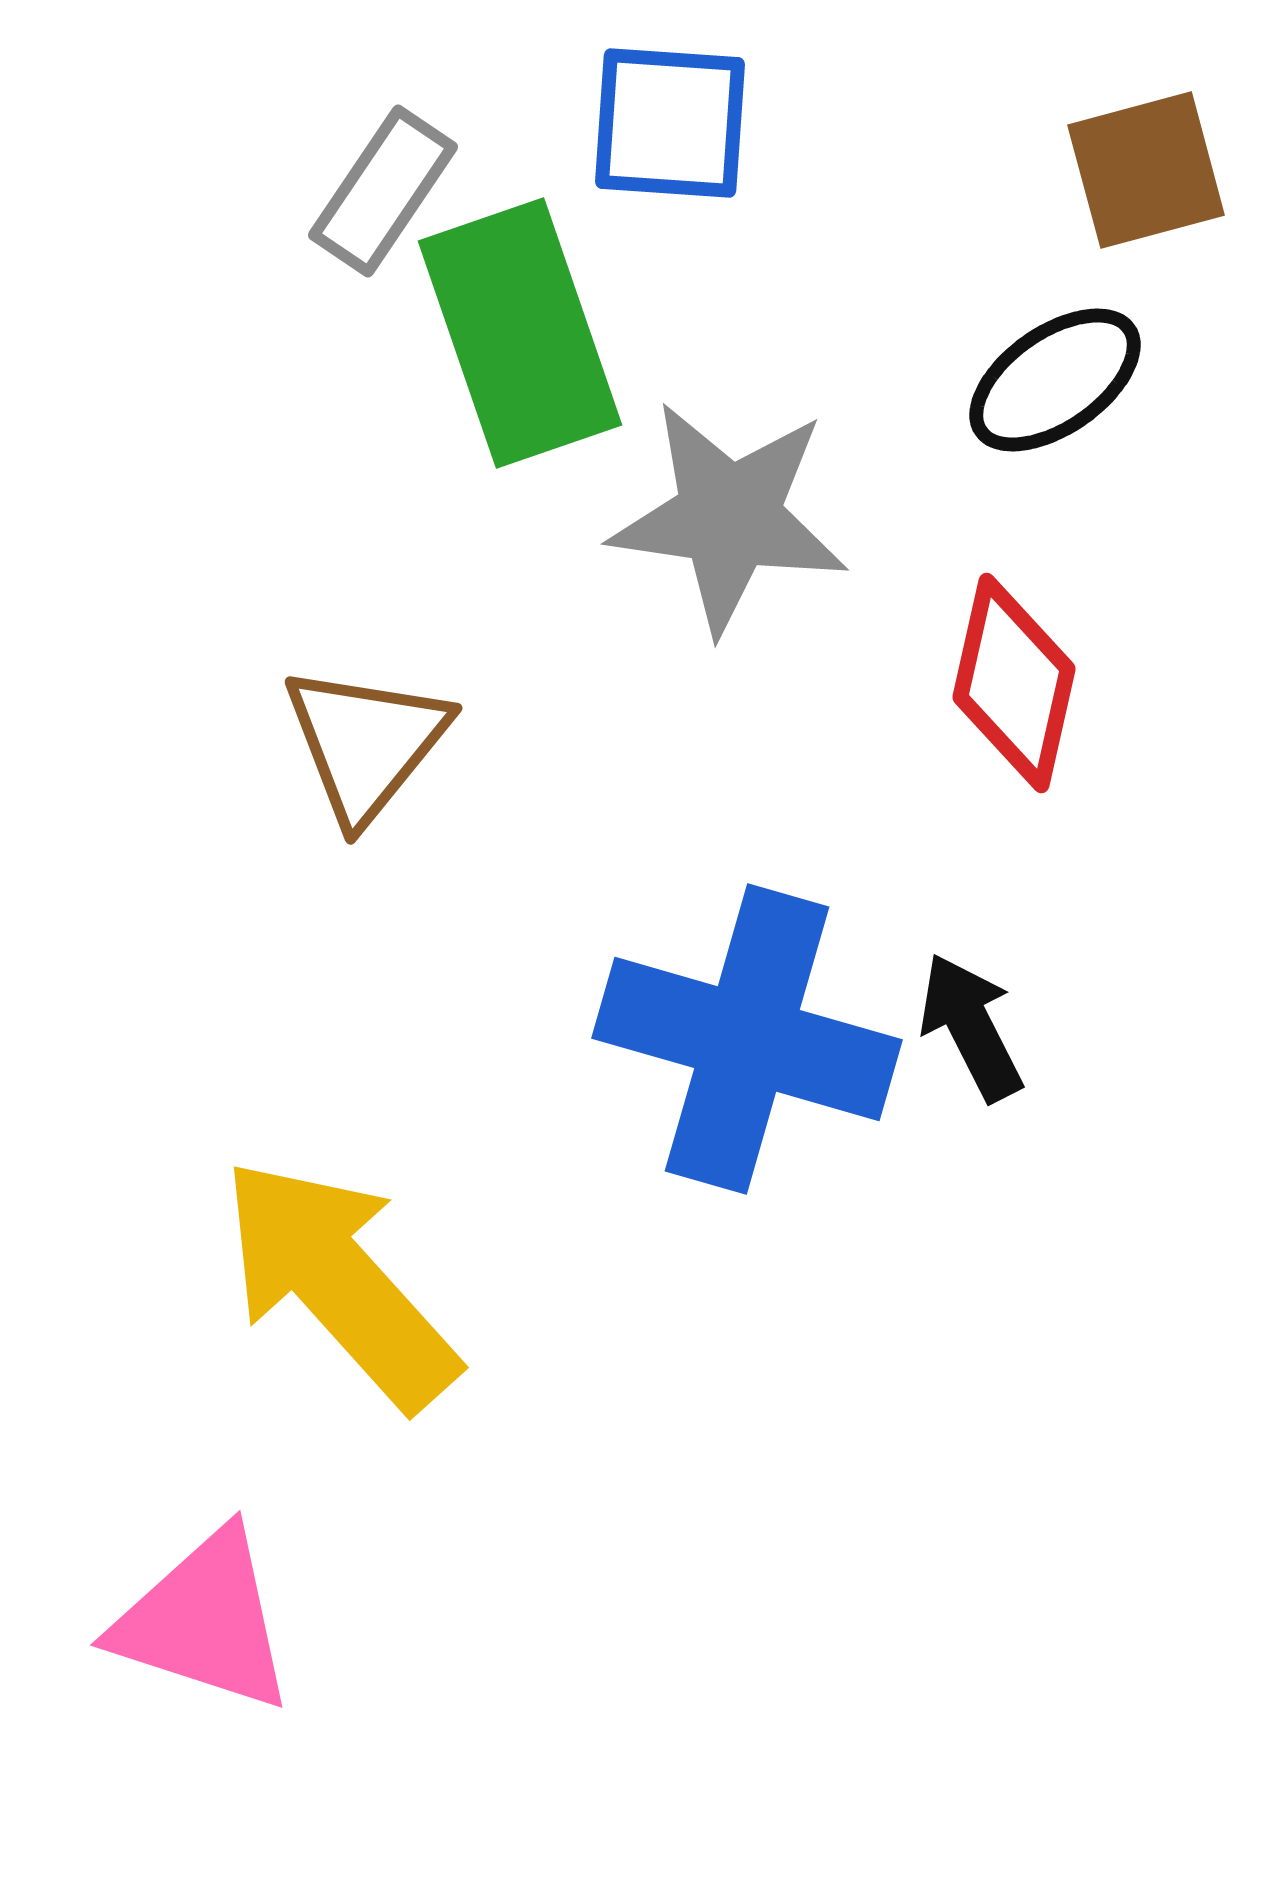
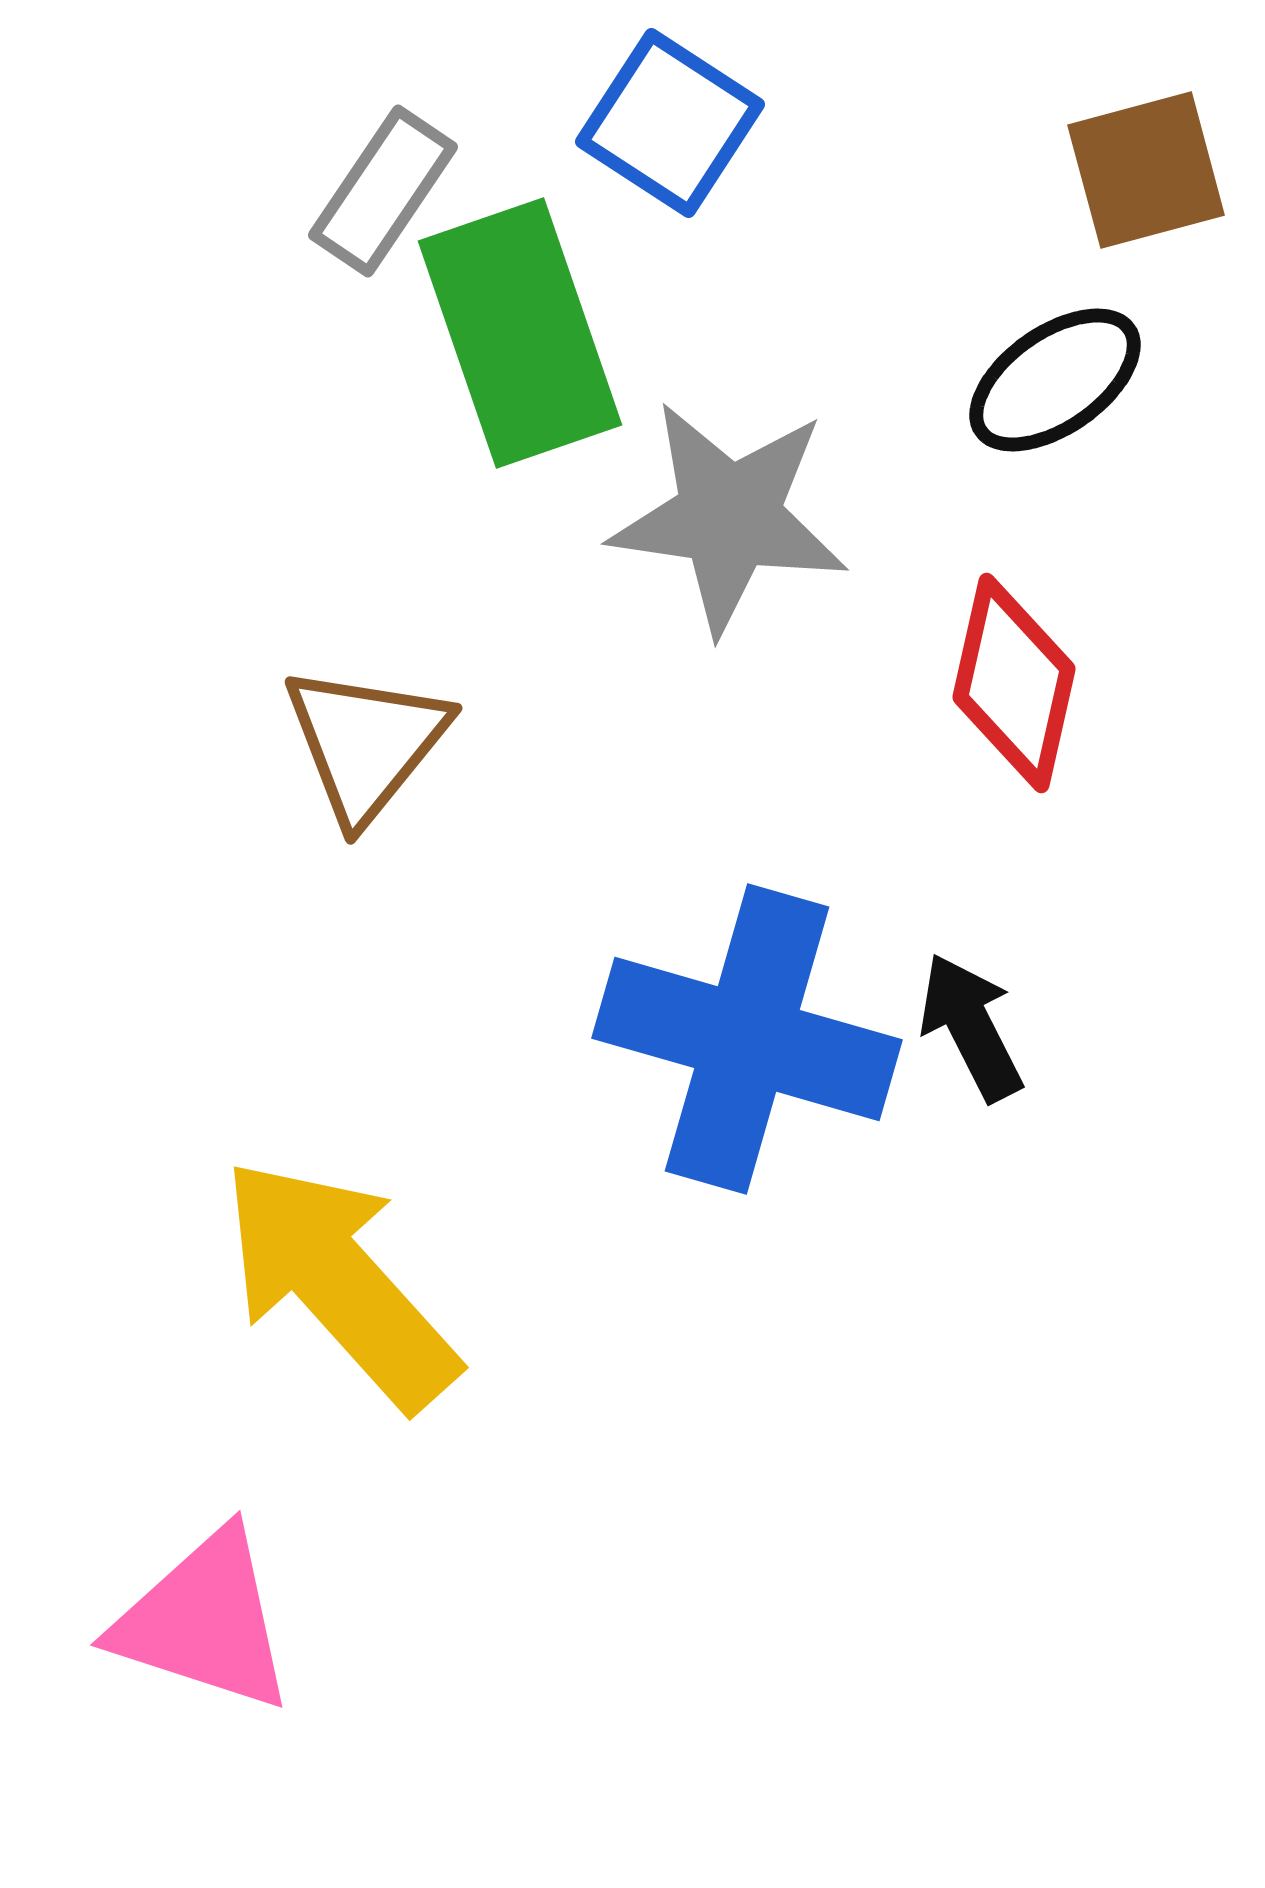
blue square: rotated 29 degrees clockwise
